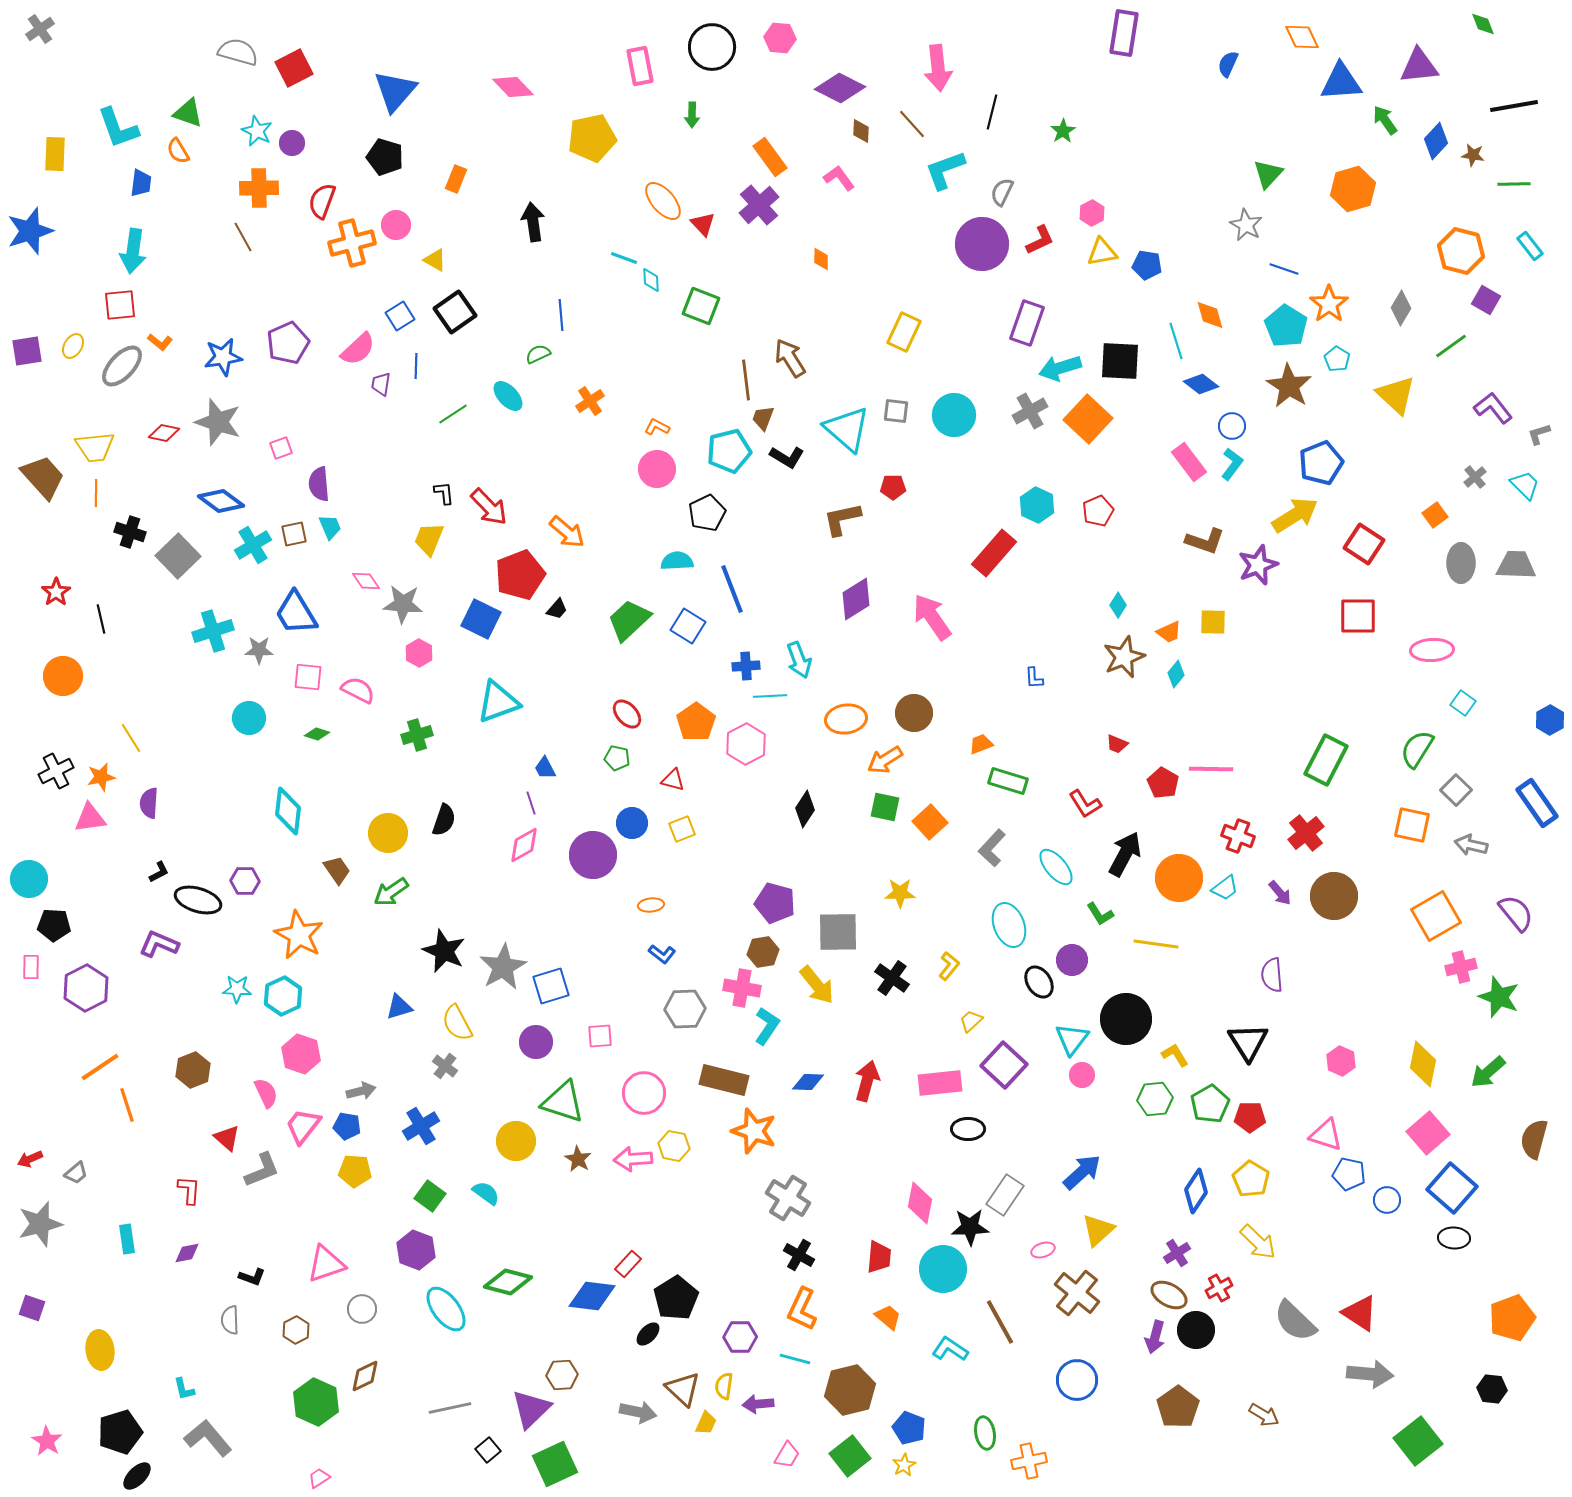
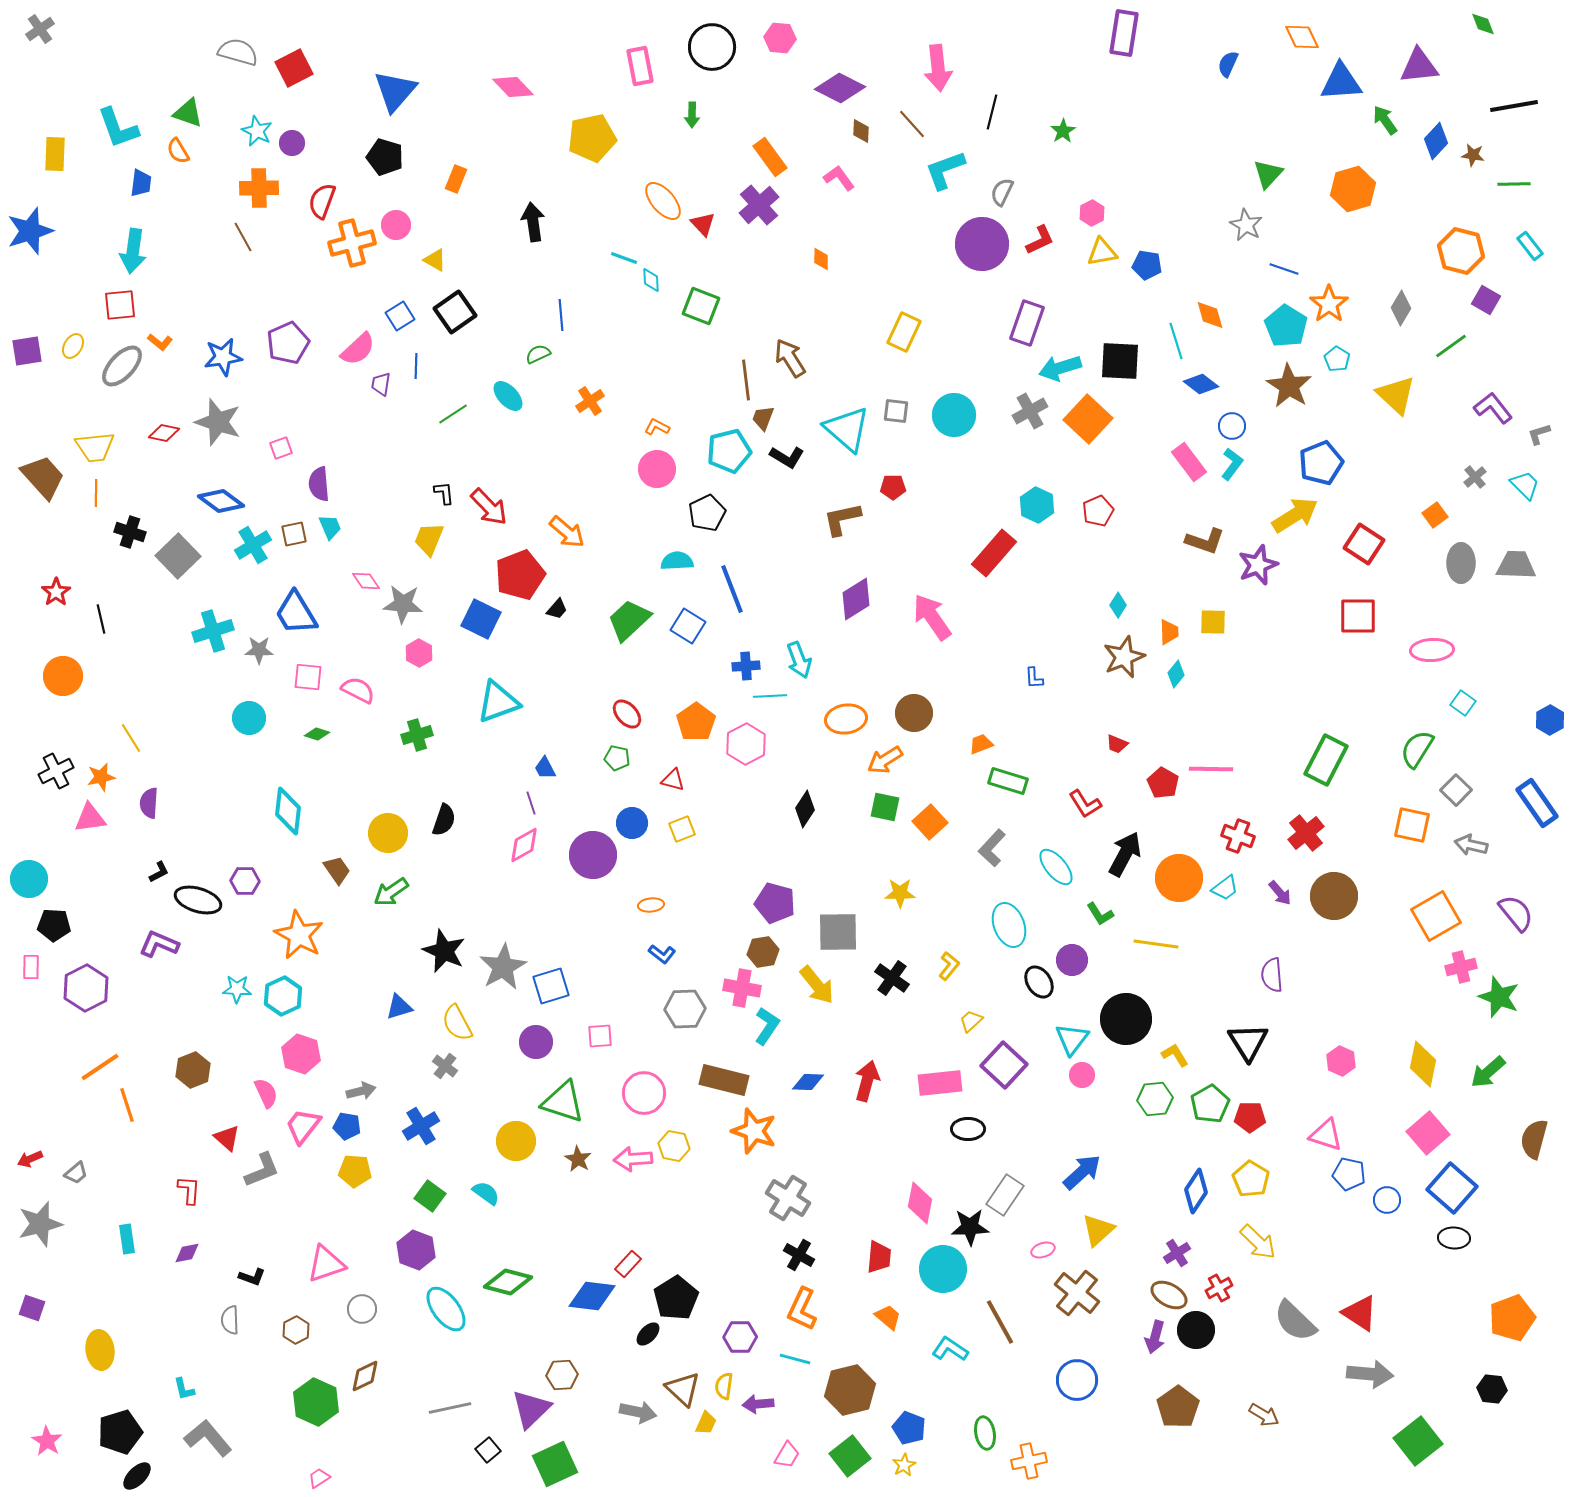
orange trapezoid at (1169, 632): rotated 68 degrees counterclockwise
